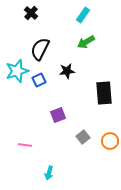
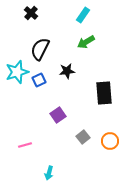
cyan star: moved 1 px down
purple square: rotated 14 degrees counterclockwise
pink line: rotated 24 degrees counterclockwise
